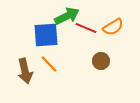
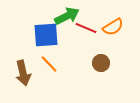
brown circle: moved 2 px down
brown arrow: moved 2 px left, 2 px down
